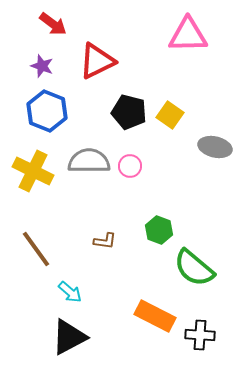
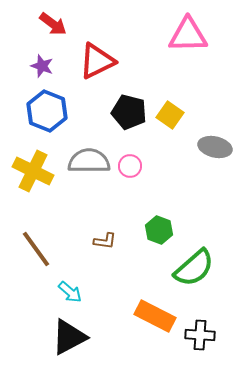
green semicircle: rotated 81 degrees counterclockwise
